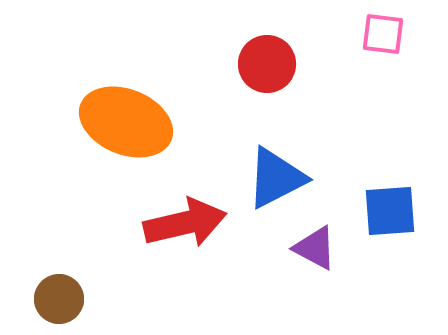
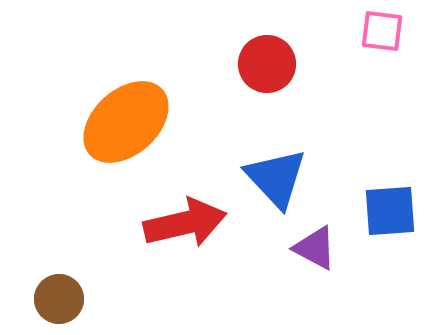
pink square: moved 1 px left, 3 px up
orange ellipse: rotated 64 degrees counterclockwise
blue triangle: rotated 46 degrees counterclockwise
